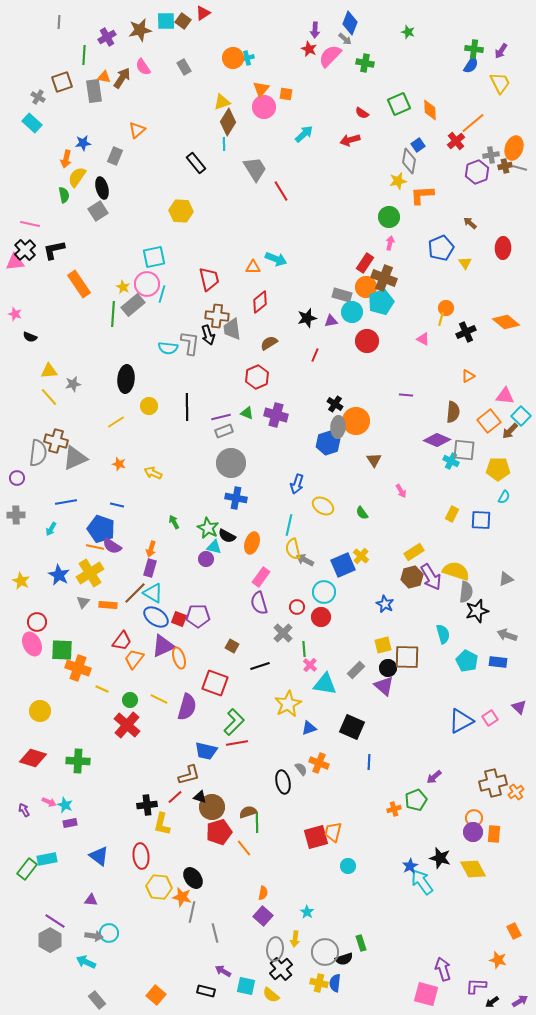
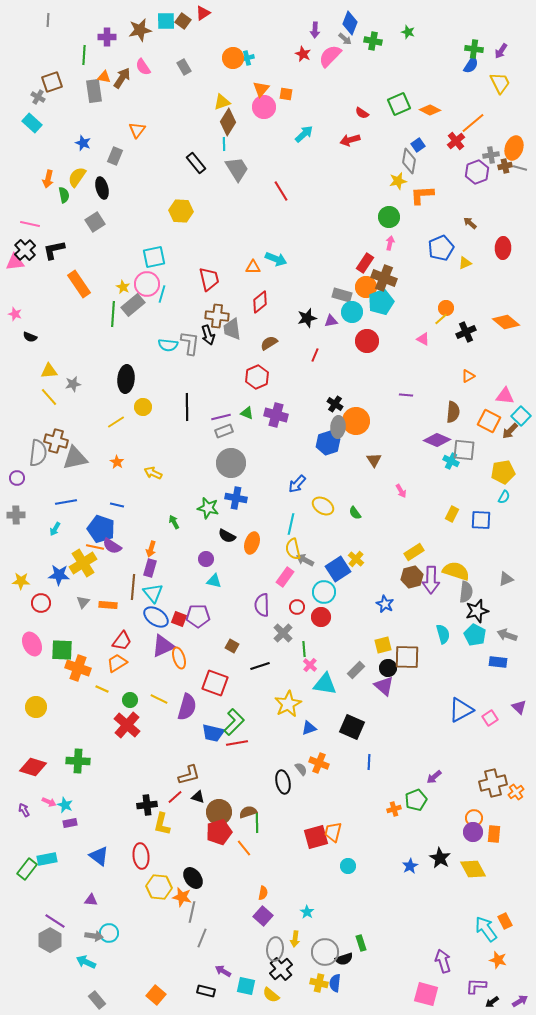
gray line at (59, 22): moved 11 px left, 2 px up
purple cross at (107, 37): rotated 30 degrees clockwise
red star at (309, 49): moved 6 px left, 5 px down
green cross at (365, 63): moved 8 px right, 22 px up
brown square at (62, 82): moved 10 px left
orange diamond at (430, 110): rotated 60 degrees counterclockwise
orange triangle at (137, 130): rotated 12 degrees counterclockwise
blue star at (83, 143): rotated 28 degrees clockwise
orange arrow at (66, 159): moved 18 px left, 20 px down
gray trapezoid at (255, 169): moved 18 px left
gray square at (98, 211): moved 3 px left, 11 px down
yellow triangle at (465, 263): rotated 40 degrees clockwise
yellow line at (441, 319): rotated 32 degrees clockwise
cyan semicircle at (168, 348): moved 3 px up
yellow circle at (149, 406): moved 6 px left, 1 px down
orange square at (489, 421): rotated 25 degrees counterclockwise
gray triangle at (75, 458): rotated 12 degrees clockwise
orange star at (119, 464): moved 2 px left, 2 px up; rotated 16 degrees clockwise
yellow pentagon at (498, 469): moved 5 px right, 3 px down; rotated 10 degrees counterclockwise
blue arrow at (297, 484): rotated 24 degrees clockwise
green semicircle at (362, 513): moved 7 px left
cyan line at (289, 525): moved 2 px right, 1 px up
green star at (208, 528): moved 20 px up; rotated 15 degrees counterclockwise
cyan arrow at (51, 529): moved 4 px right
cyan triangle at (214, 547): moved 34 px down
yellow cross at (361, 556): moved 5 px left, 3 px down
blue square at (343, 565): moved 5 px left, 4 px down; rotated 10 degrees counterclockwise
yellow cross at (90, 573): moved 7 px left, 10 px up
blue star at (59, 575): rotated 25 degrees counterclockwise
pink rectangle at (261, 577): moved 24 px right
purple arrow at (431, 577): moved 3 px down; rotated 32 degrees clockwise
yellow star at (21, 581): rotated 24 degrees counterclockwise
brown line at (135, 593): moved 2 px left, 6 px up; rotated 40 degrees counterclockwise
cyan triangle at (153, 593): rotated 20 degrees clockwise
purple semicircle at (259, 603): moved 3 px right, 2 px down; rotated 15 degrees clockwise
red circle at (37, 622): moved 4 px right, 19 px up
orange trapezoid at (134, 659): moved 17 px left, 4 px down; rotated 20 degrees clockwise
cyan pentagon at (467, 661): moved 8 px right, 26 px up
yellow circle at (40, 711): moved 4 px left, 4 px up
blue triangle at (461, 721): moved 11 px up
blue trapezoid at (206, 751): moved 7 px right, 18 px up
red diamond at (33, 758): moved 9 px down
black triangle at (200, 797): moved 2 px left
brown circle at (212, 807): moved 7 px right, 5 px down
black star at (440, 858): rotated 15 degrees clockwise
cyan arrow at (422, 882): moved 64 px right, 47 px down
orange rectangle at (514, 931): moved 9 px left, 10 px up
gray line at (215, 933): moved 13 px left, 5 px down; rotated 36 degrees clockwise
purple arrow at (443, 969): moved 8 px up
